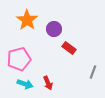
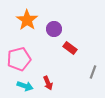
red rectangle: moved 1 px right
cyan arrow: moved 2 px down
